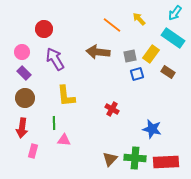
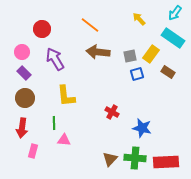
orange line: moved 22 px left
red circle: moved 2 px left
red cross: moved 3 px down
blue star: moved 10 px left, 1 px up
